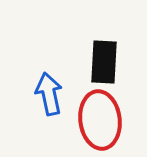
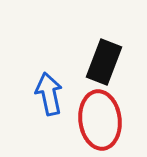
black rectangle: rotated 18 degrees clockwise
